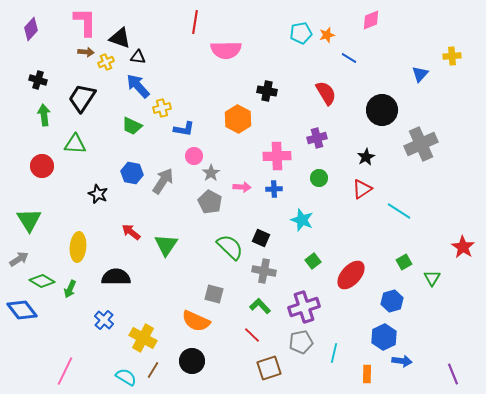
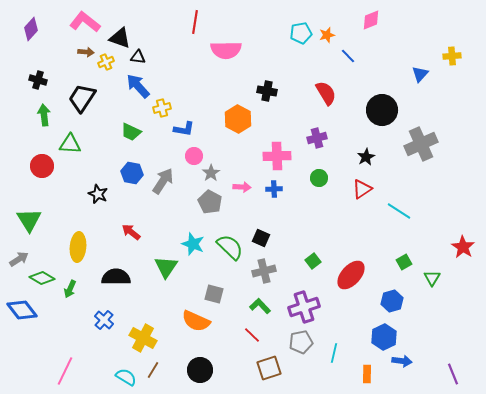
pink L-shape at (85, 22): rotated 52 degrees counterclockwise
blue line at (349, 58): moved 1 px left, 2 px up; rotated 14 degrees clockwise
green trapezoid at (132, 126): moved 1 px left, 6 px down
green triangle at (75, 144): moved 5 px left
cyan star at (302, 220): moved 109 px left, 24 px down
green triangle at (166, 245): moved 22 px down
gray cross at (264, 271): rotated 25 degrees counterclockwise
green diamond at (42, 281): moved 3 px up
black circle at (192, 361): moved 8 px right, 9 px down
